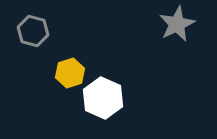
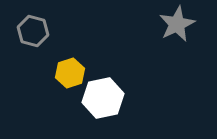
white hexagon: rotated 24 degrees clockwise
